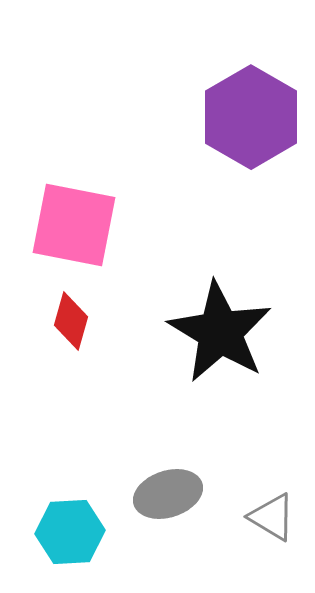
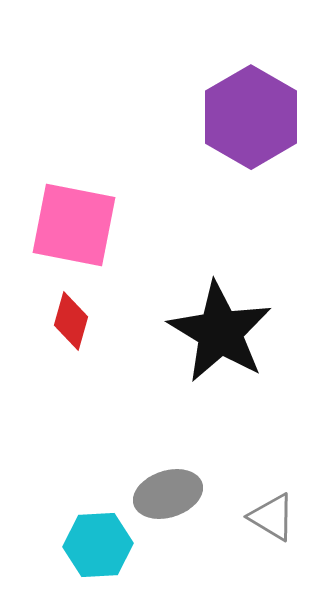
cyan hexagon: moved 28 px right, 13 px down
